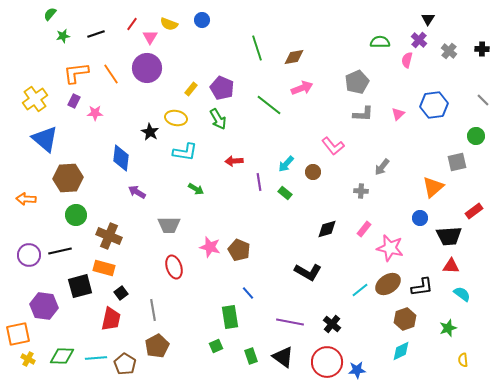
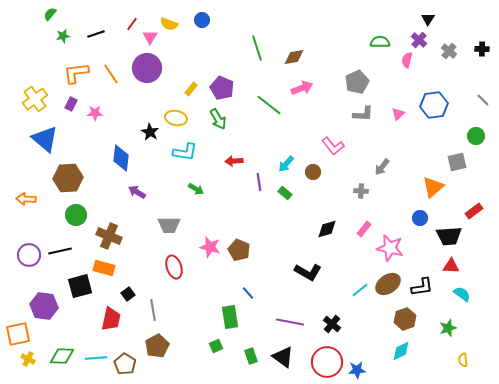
purple rectangle at (74, 101): moved 3 px left, 3 px down
black square at (121, 293): moved 7 px right, 1 px down
